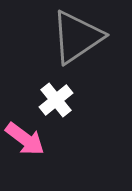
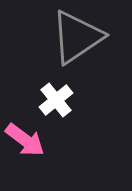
pink arrow: moved 1 px down
